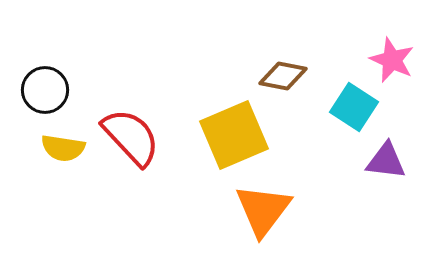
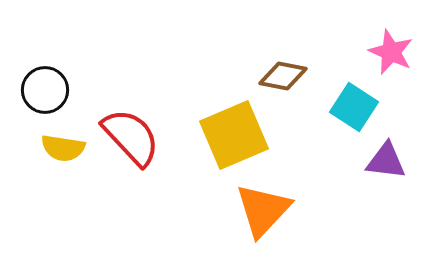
pink star: moved 1 px left, 8 px up
orange triangle: rotated 6 degrees clockwise
